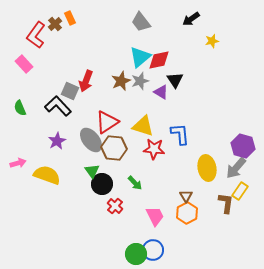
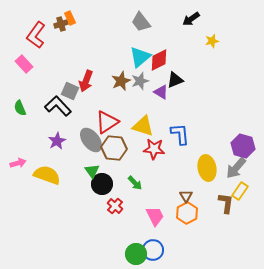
brown cross: moved 6 px right; rotated 24 degrees clockwise
red diamond: rotated 15 degrees counterclockwise
black triangle: rotated 42 degrees clockwise
